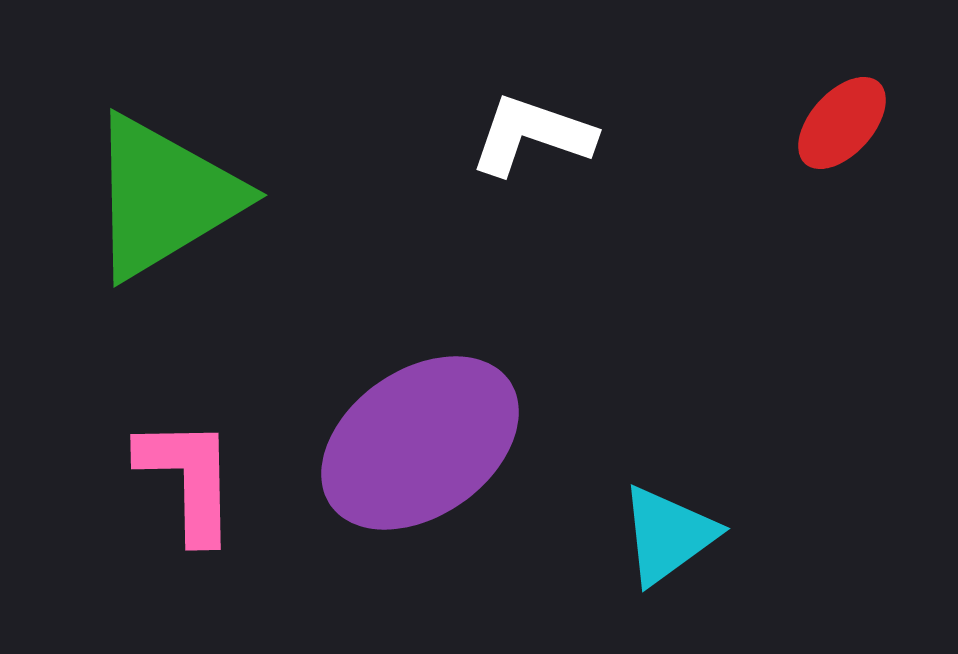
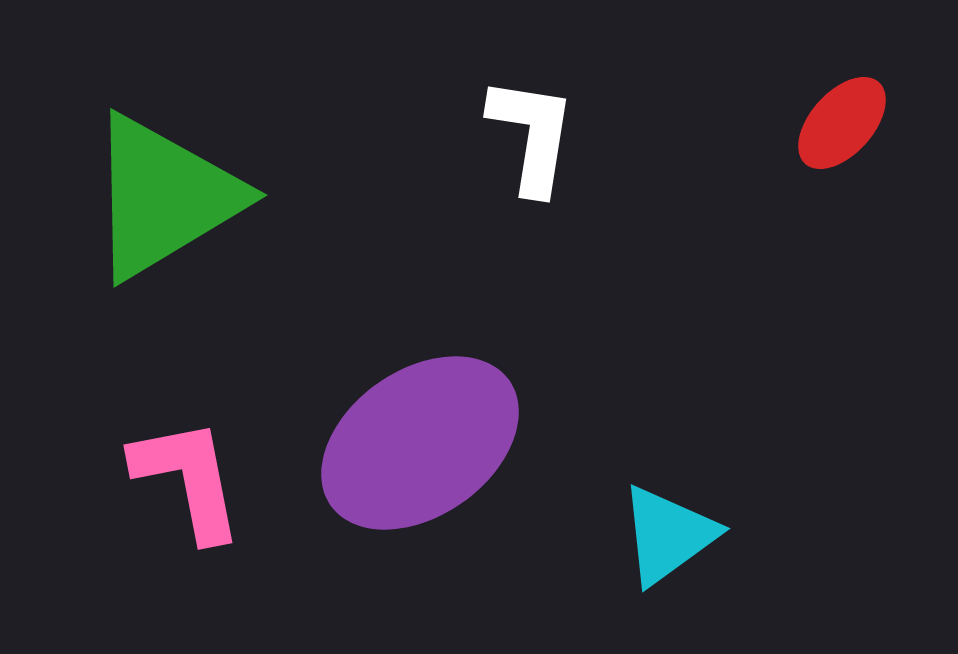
white L-shape: rotated 80 degrees clockwise
pink L-shape: rotated 10 degrees counterclockwise
